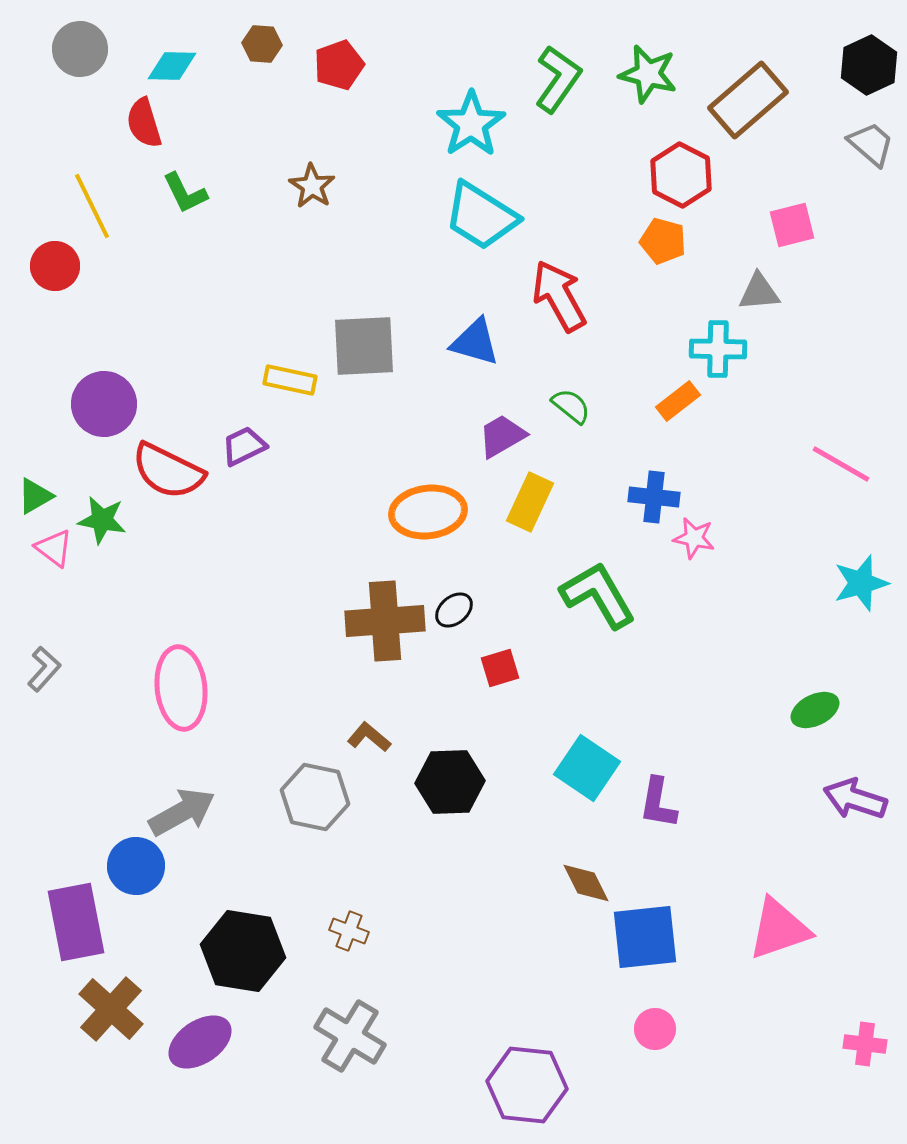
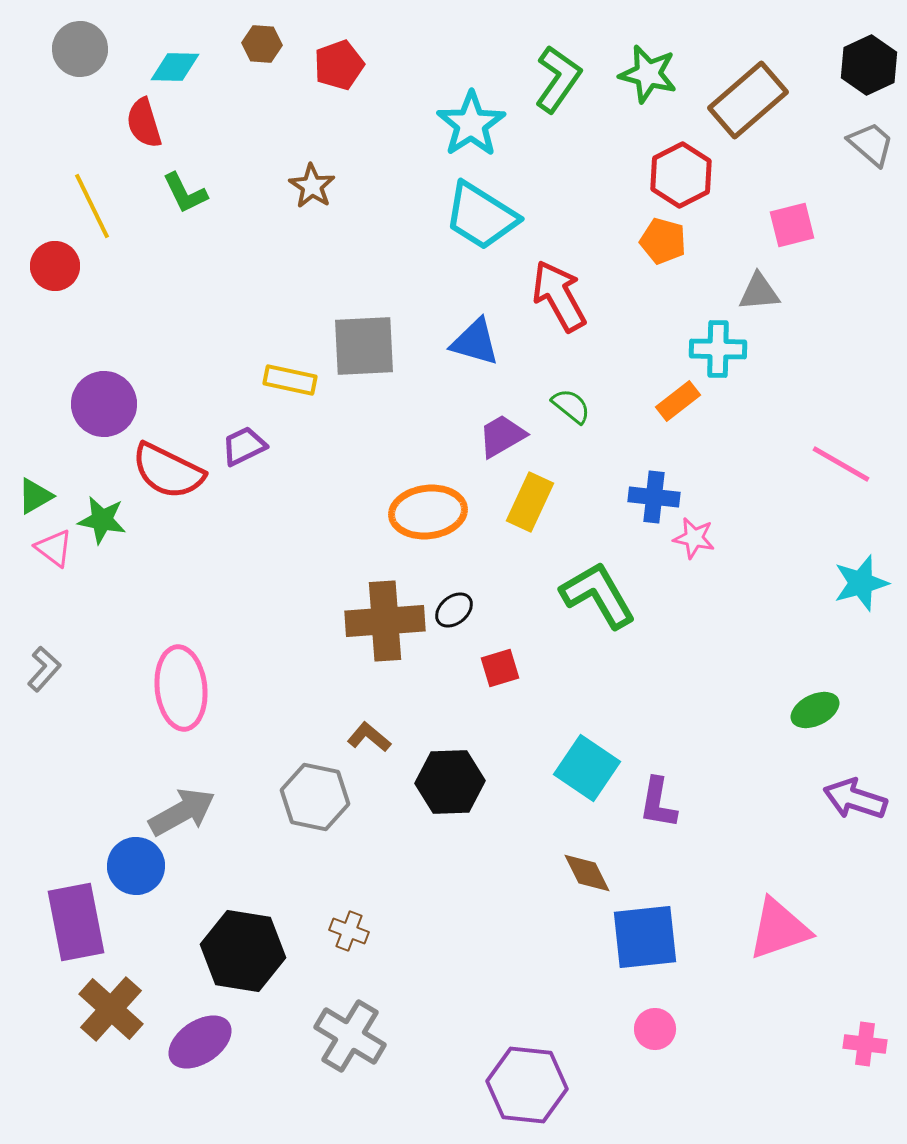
cyan diamond at (172, 66): moved 3 px right, 1 px down
red hexagon at (681, 175): rotated 6 degrees clockwise
brown diamond at (586, 883): moved 1 px right, 10 px up
